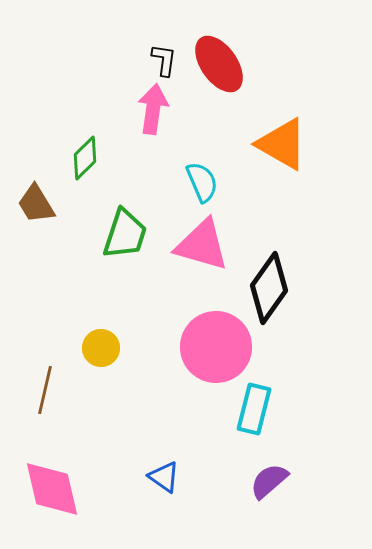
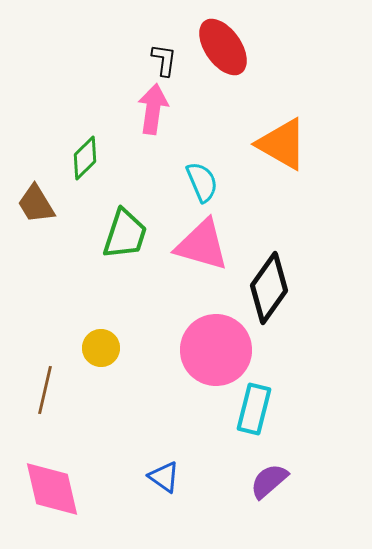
red ellipse: moved 4 px right, 17 px up
pink circle: moved 3 px down
